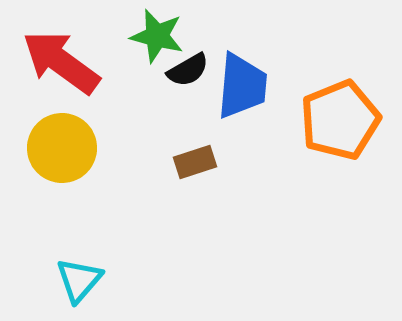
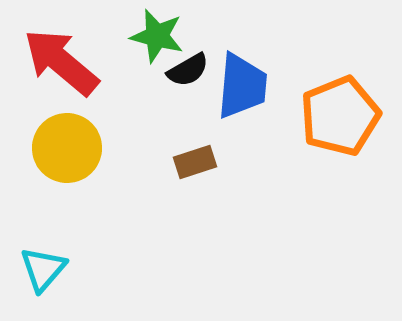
red arrow: rotated 4 degrees clockwise
orange pentagon: moved 4 px up
yellow circle: moved 5 px right
cyan triangle: moved 36 px left, 11 px up
